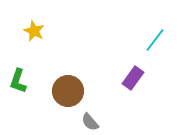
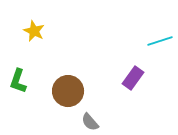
cyan line: moved 5 px right, 1 px down; rotated 35 degrees clockwise
